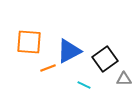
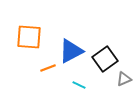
orange square: moved 5 px up
blue triangle: moved 2 px right
gray triangle: rotated 21 degrees counterclockwise
cyan line: moved 5 px left
